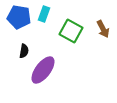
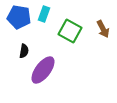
green square: moved 1 px left
